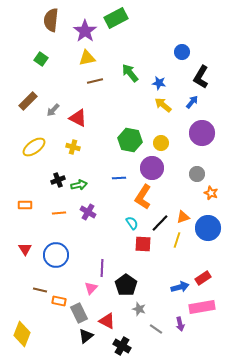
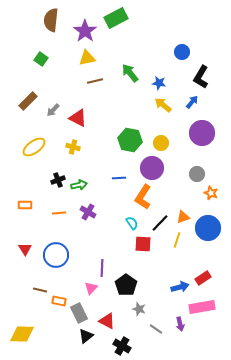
yellow diamond at (22, 334): rotated 70 degrees clockwise
